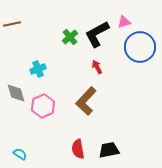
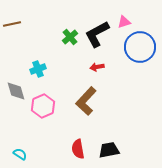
red arrow: rotated 72 degrees counterclockwise
gray diamond: moved 2 px up
